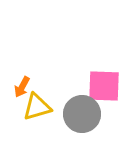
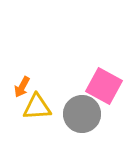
pink square: rotated 27 degrees clockwise
yellow triangle: rotated 12 degrees clockwise
